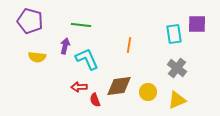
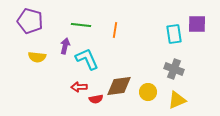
orange line: moved 14 px left, 15 px up
gray cross: moved 3 px left, 1 px down; rotated 18 degrees counterclockwise
red semicircle: moved 1 px right, 1 px up; rotated 80 degrees counterclockwise
